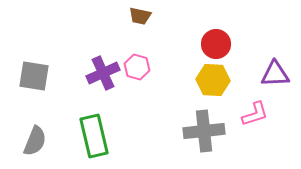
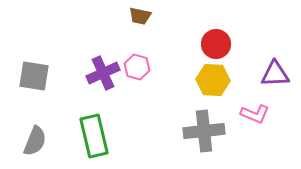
pink L-shape: rotated 40 degrees clockwise
